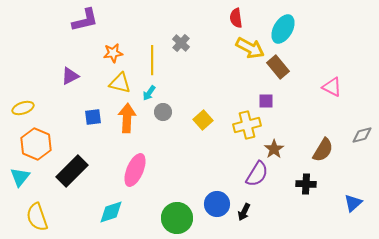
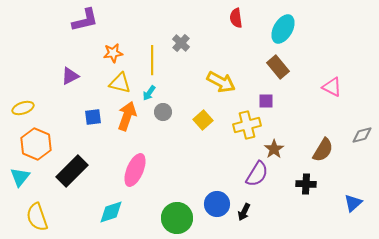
yellow arrow: moved 29 px left, 34 px down
orange arrow: moved 2 px up; rotated 16 degrees clockwise
